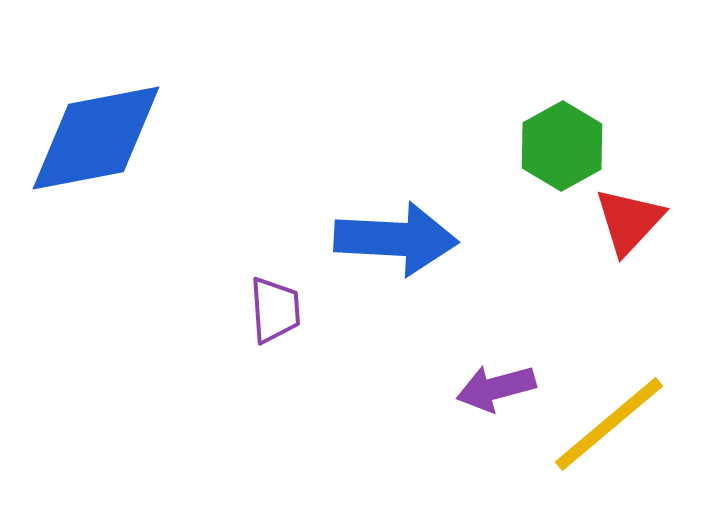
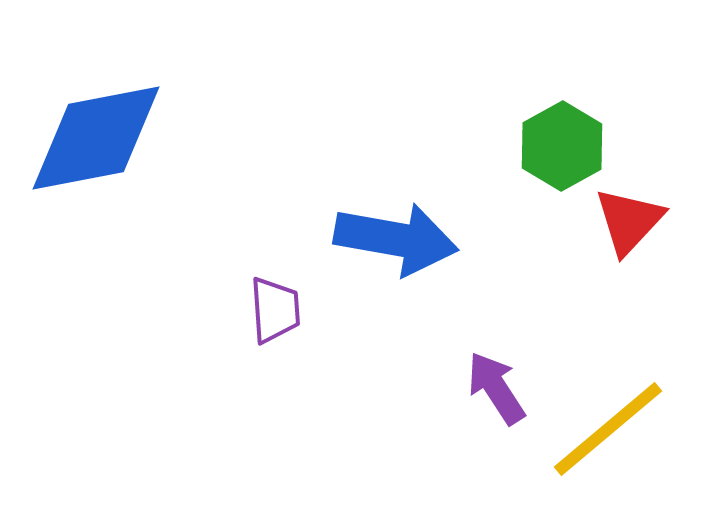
blue arrow: rotated 7 degrees clockwise
purple arrow: rotated 72 degrees clockwise
yellow line: moved 1 px left, 5 px down
